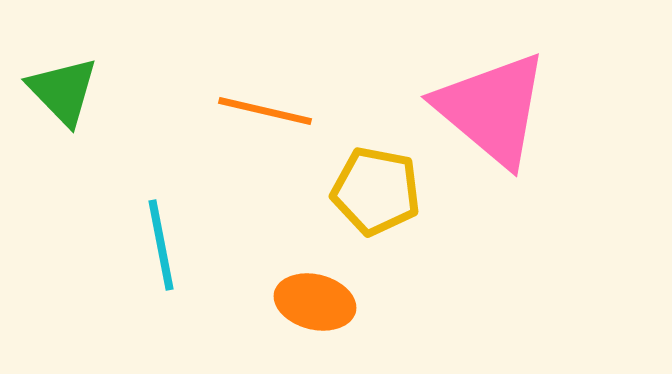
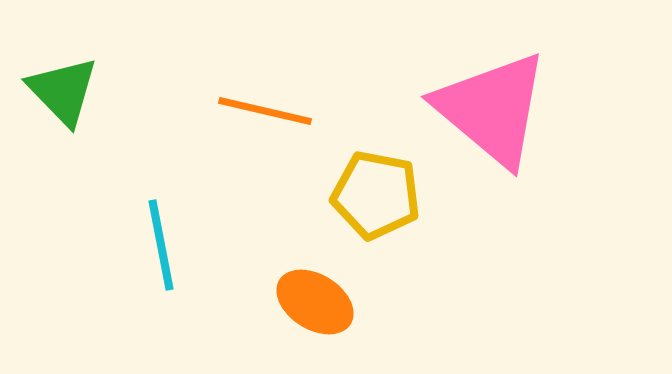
yellow pentagon: moved 4 px down
orange ellipse: rotated 18 degrees clockwise
